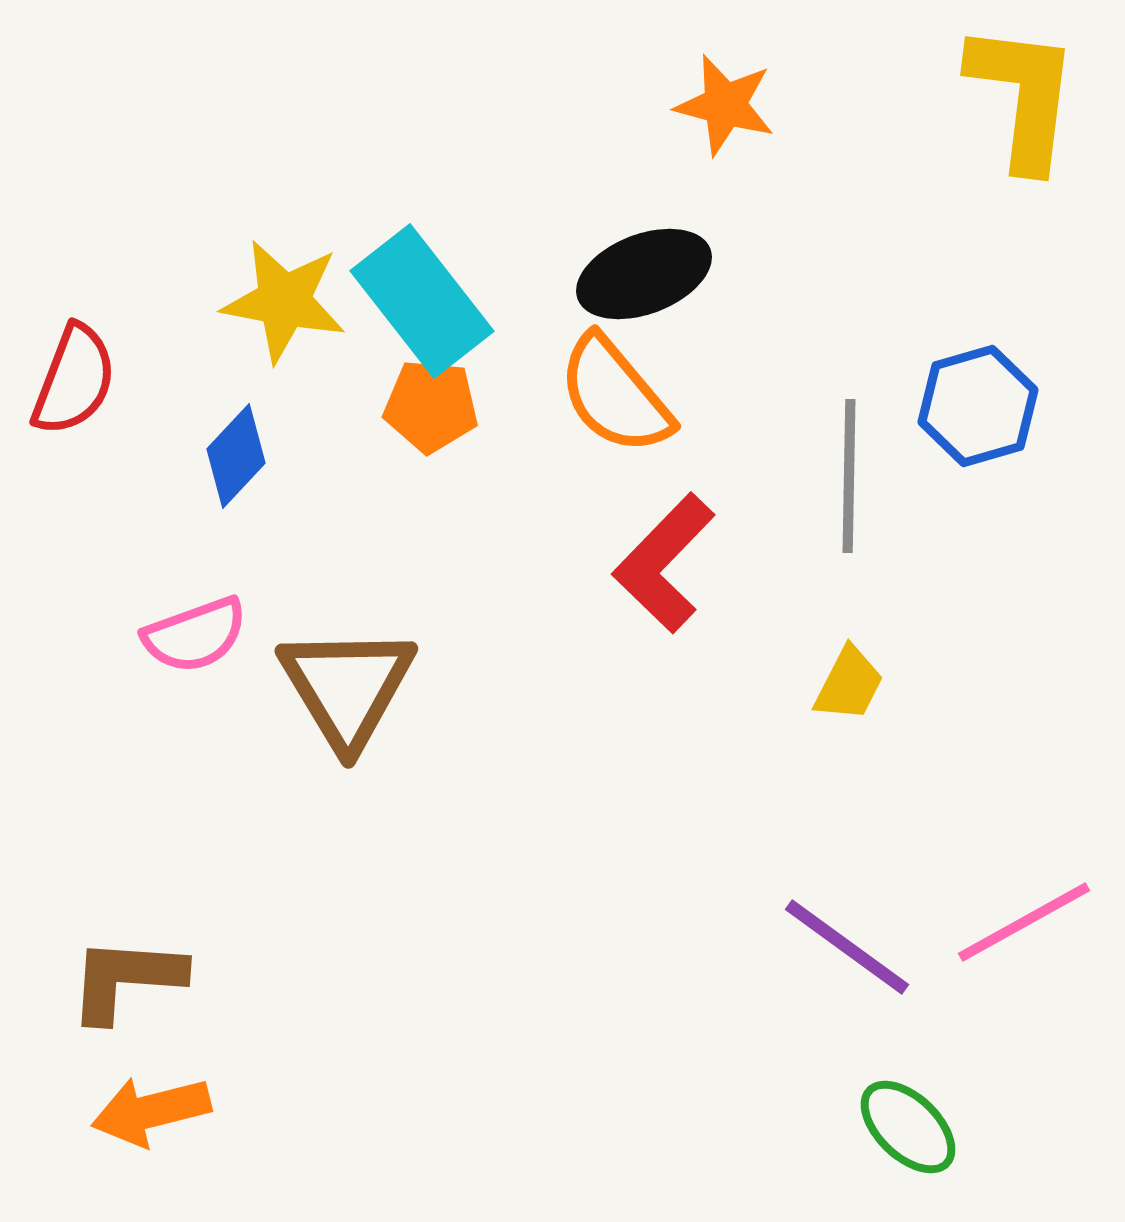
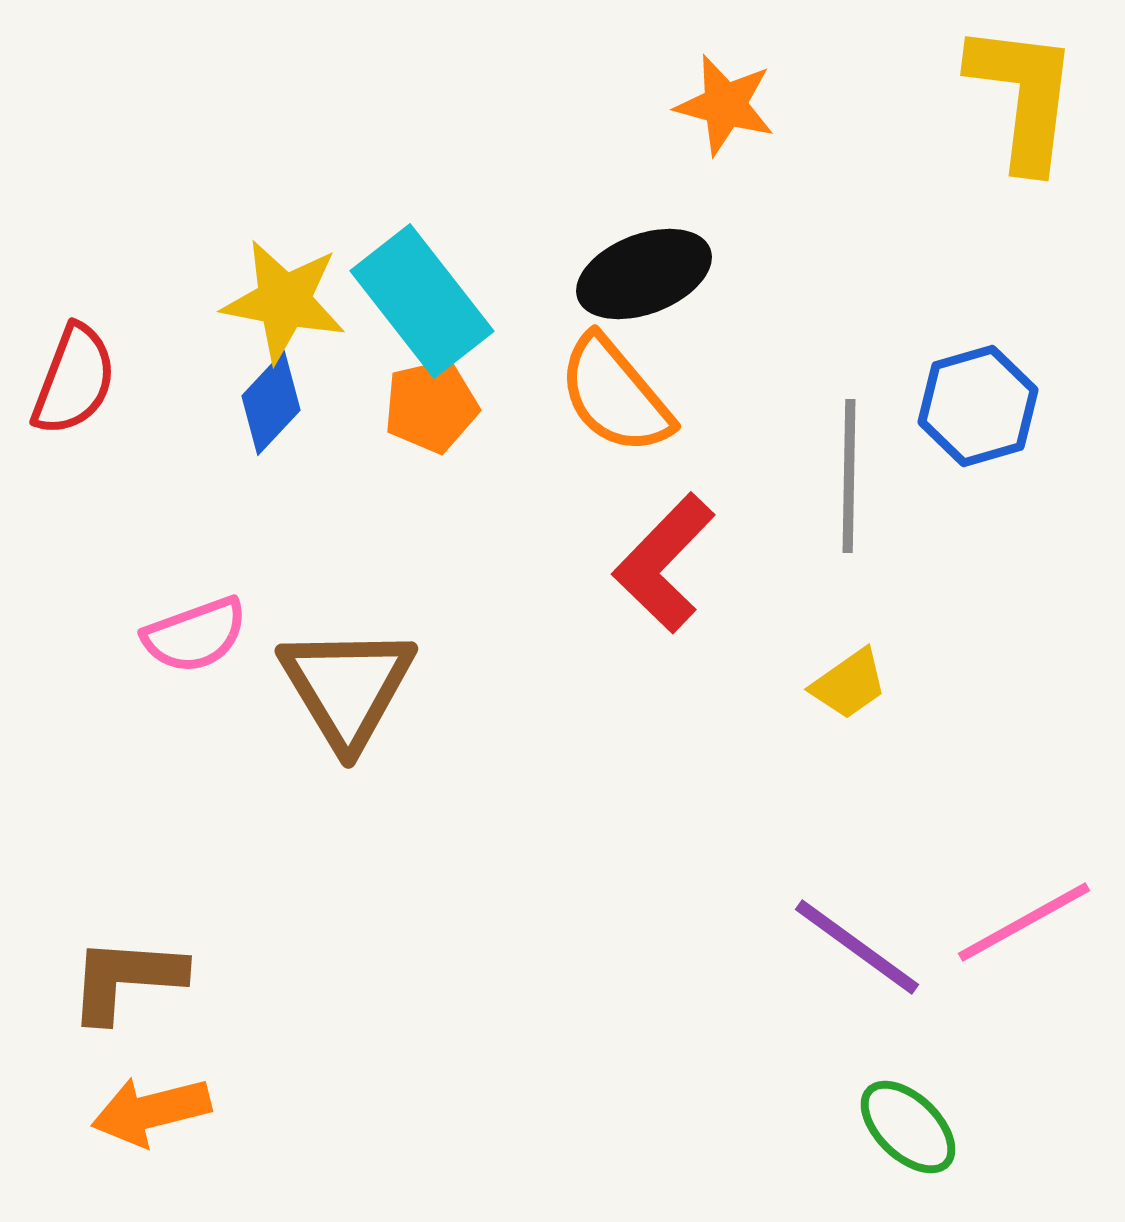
orange pentagon: rotated 18 degrees counterclockwise
blue diamond: moved 35 px right, 53 px up
yellow trapezoid: rotated 28 degrees clockwise
purple line: moved 10 px right
